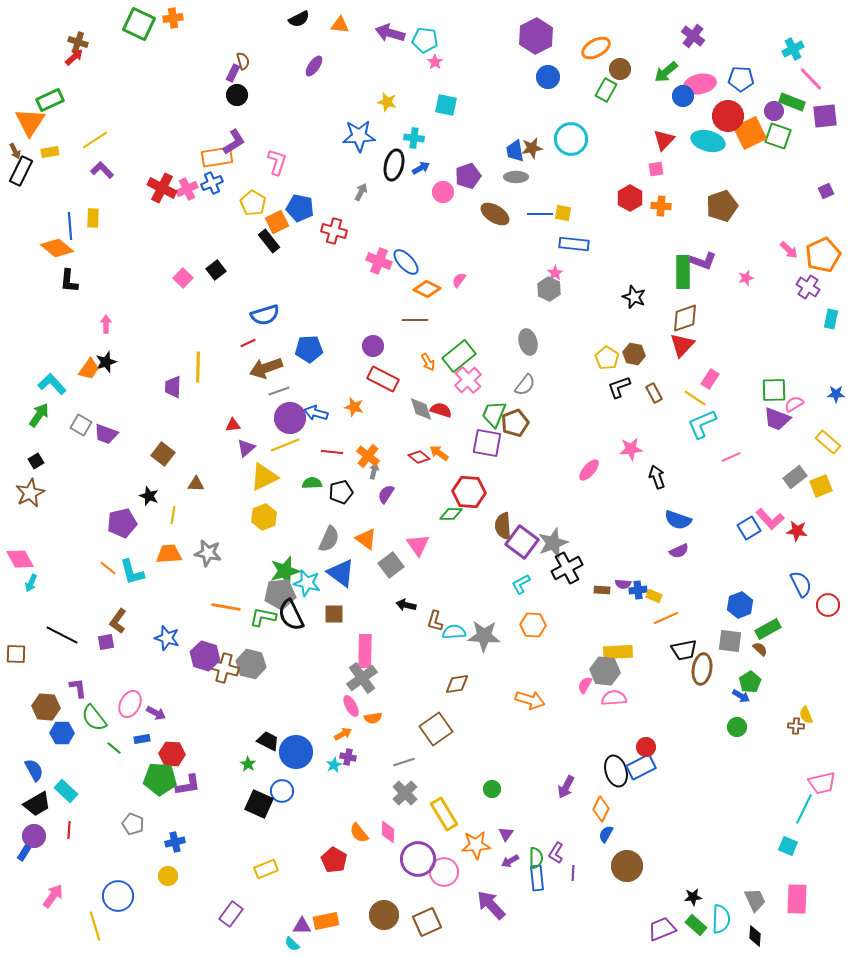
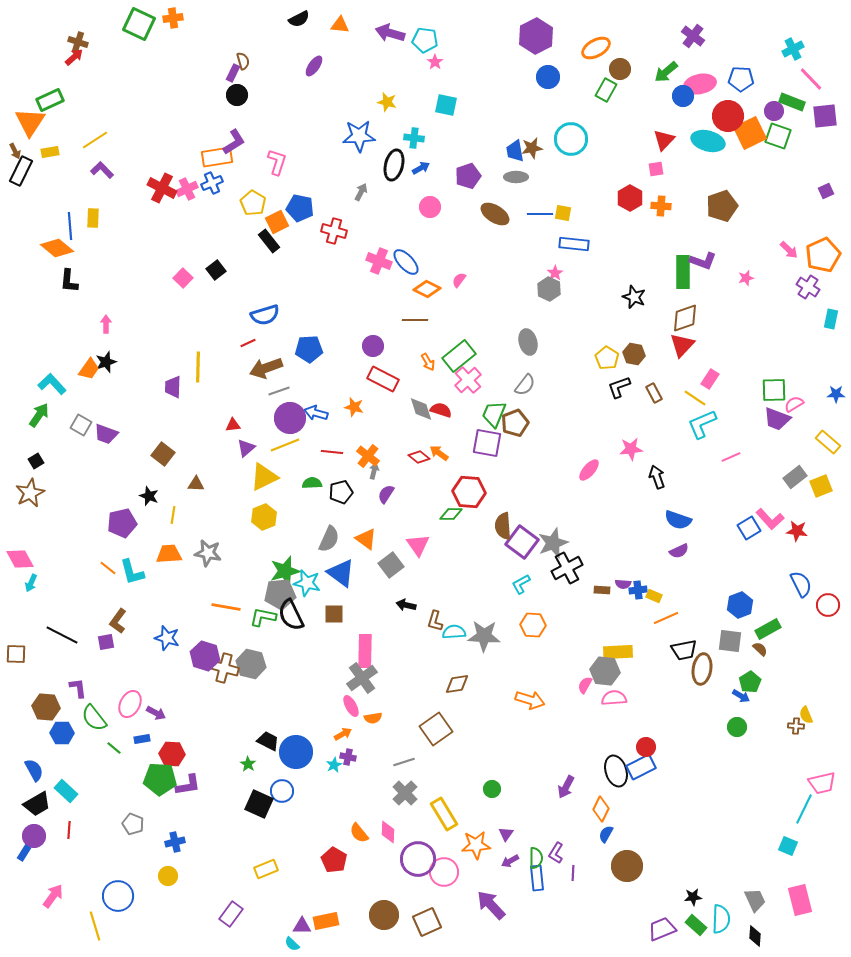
pink circle at (443, 192): moved 13 px left, 15 px down
pink rectangle at (797, 899): moved 3 px right, 1 px down; rotated 16 degrees counterclockwise
